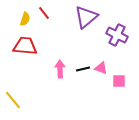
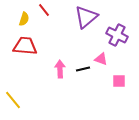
red line: moved 3 px up
yellow semicircle: moved 1 px left
pink triangle: moved 9 px up
